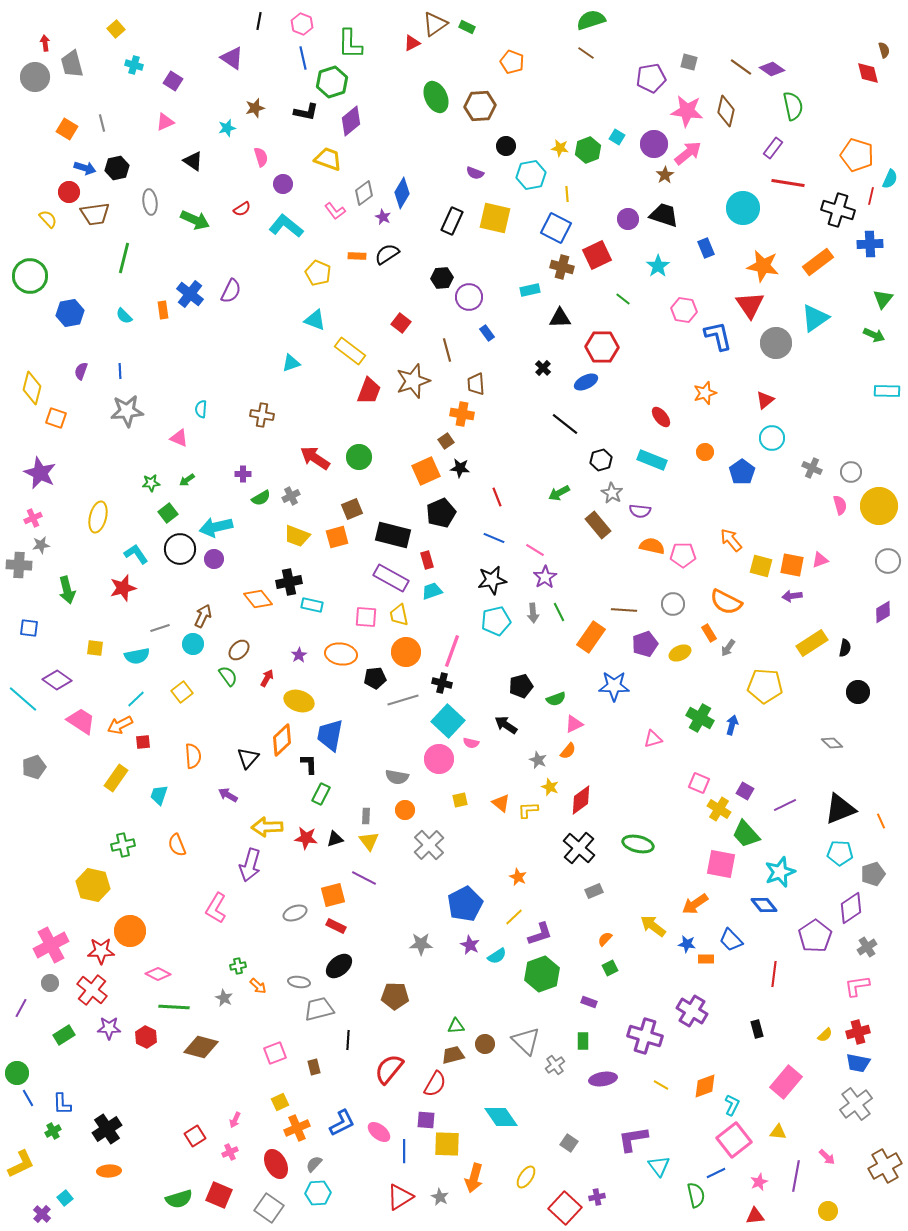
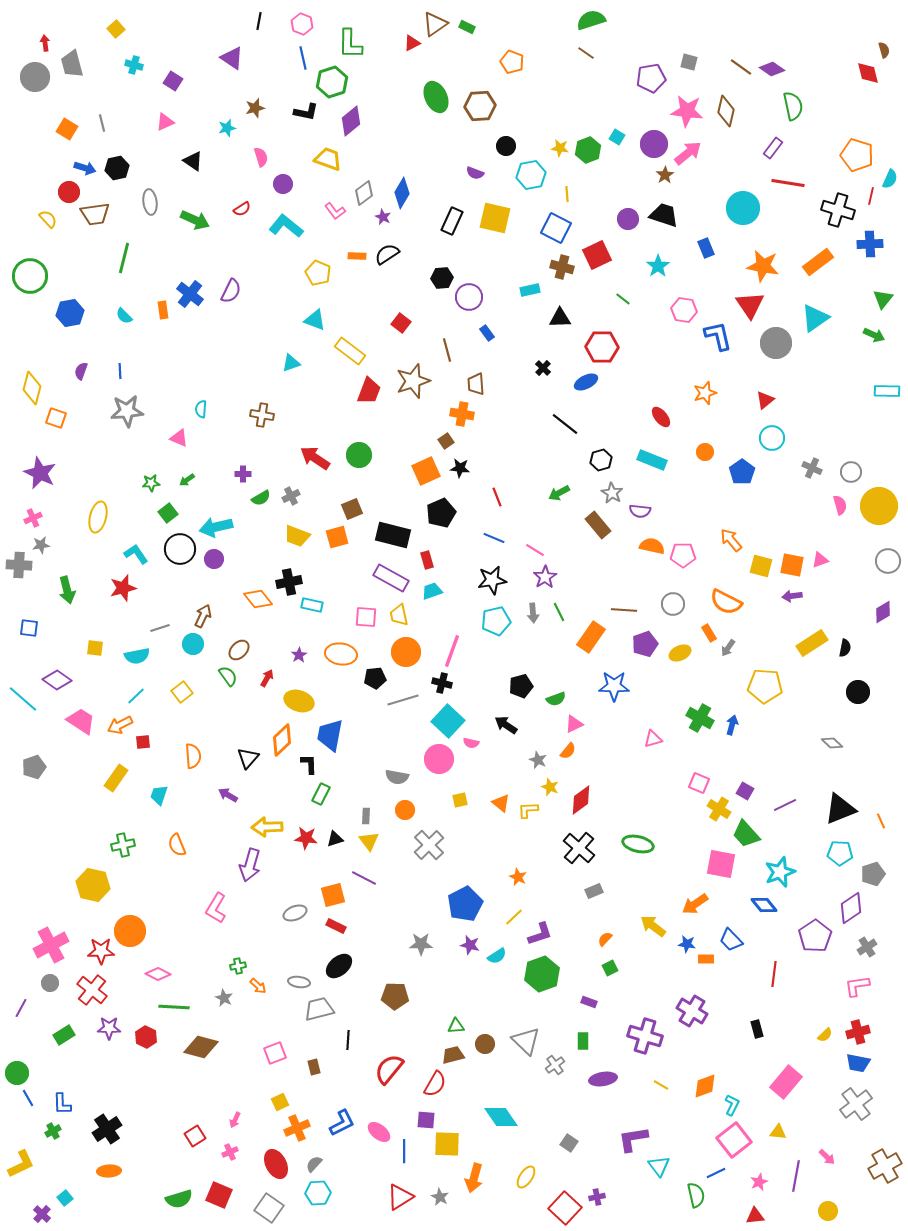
green circle at (359, 457): moved 2 px up
cyan line at (136, 699): moved 3 px up
purple star at (470, 945): rotated 12 degrees counterclockwise
